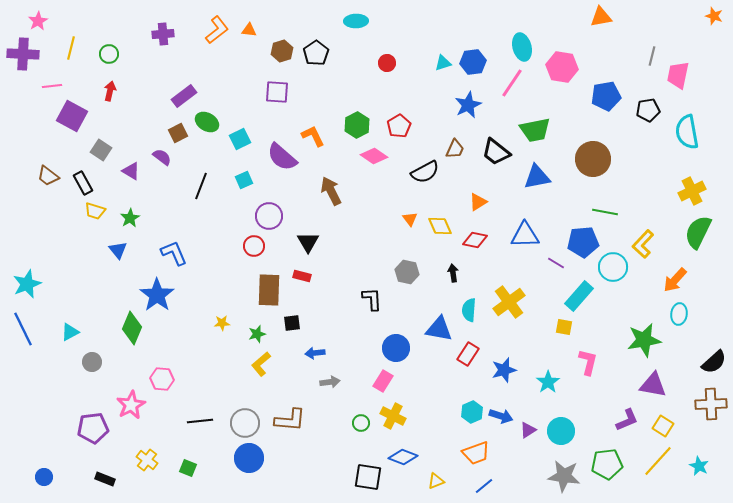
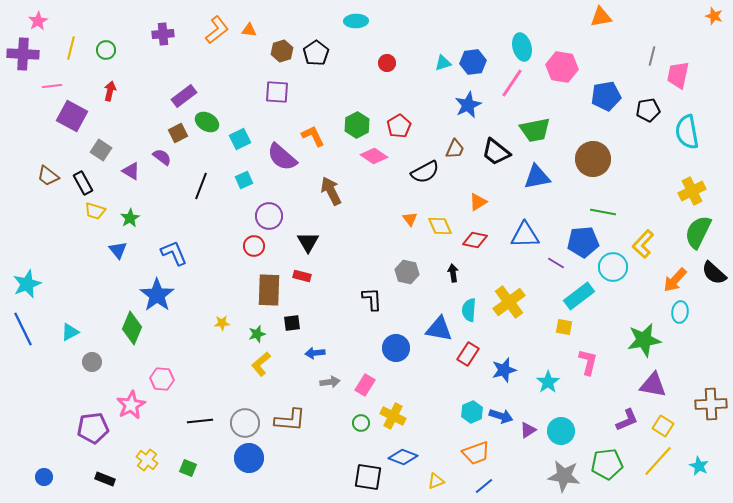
green circle at (109, 54): moved 3 px left, 4 px up
green line at (605, 212): moved 2 px left
cyan rectangle at (579, 296): rotated 12 degrees clockwise
cyan ellipse at (679, 314): moved 1 px right, 2 px up
black semicircle at (714, 362): moved 89 px up; rotated 84 degrees clockwise
pink rectangle at (383, 381): moved 18 px left, 4 px down
